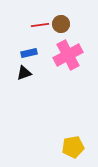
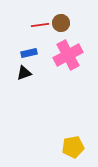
brown circle: moved 1 px up
